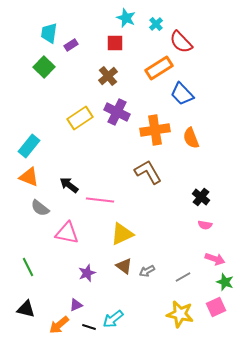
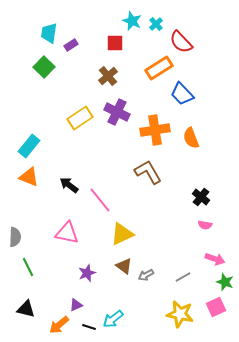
cyan star: moved 6 px right, 3 px down
pink line: rotated 44 degrees clockwise
gray semicircle: moved 25 px left, 29 px down; rotated 126 degrees counterclockwise
gray arrow: moved 1 px left, 4 px down
